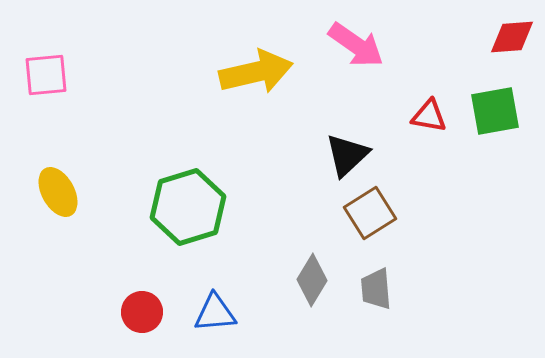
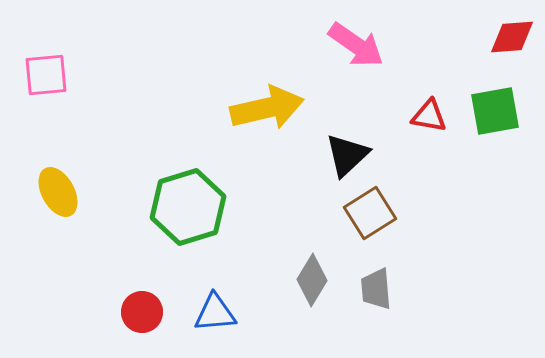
yellow arrow: moved 11 px right, 36 px down
